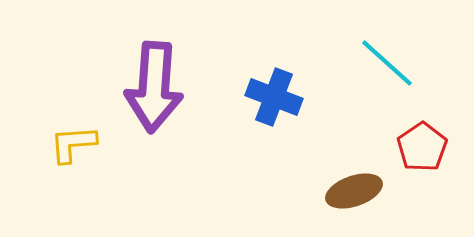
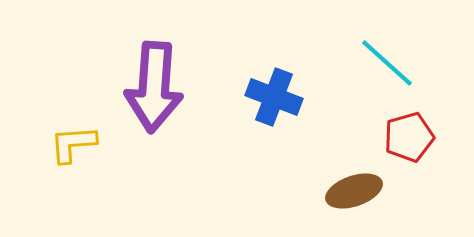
red pentagon: moved 13 px left, 10 px up; rotated 18 degrees clockwise
